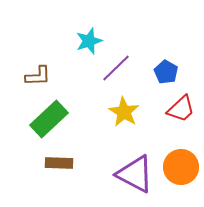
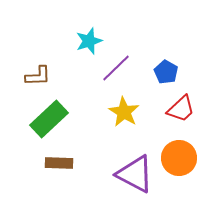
orange circle: moved 2 px left, 9 px up
